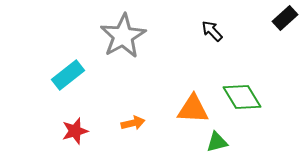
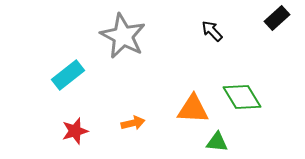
black rectangle: moved 8 px left
gray star: rotated 15 degrees counterclockwise
green triangle: rotated 20 degrees clockwise
